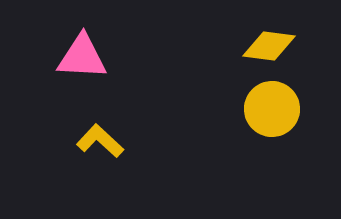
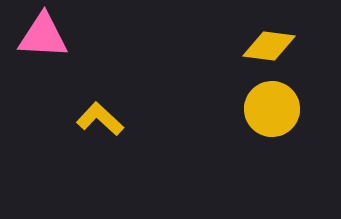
pink triangle: moved 39 px left, 21 px up
yellow L-shape: moved 22 px up
